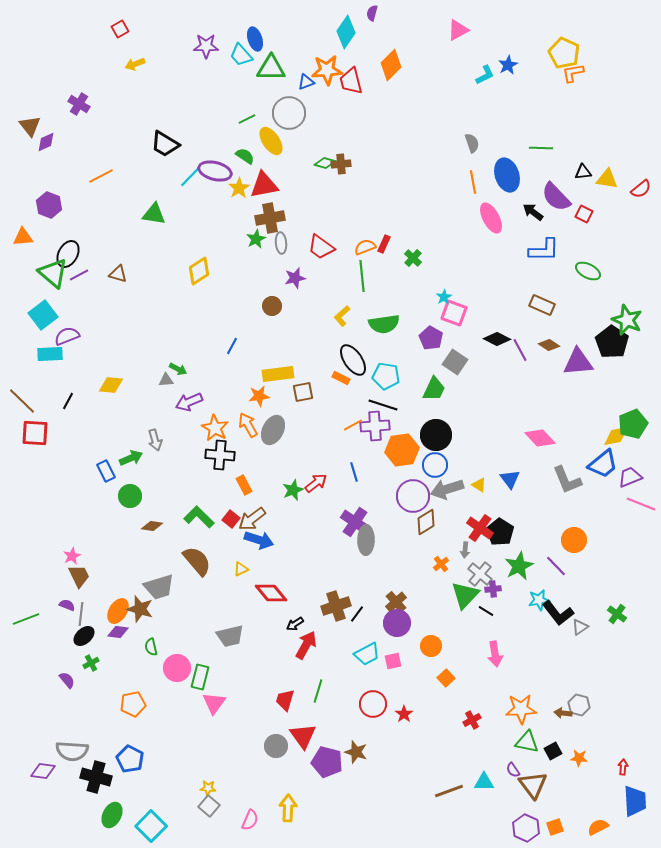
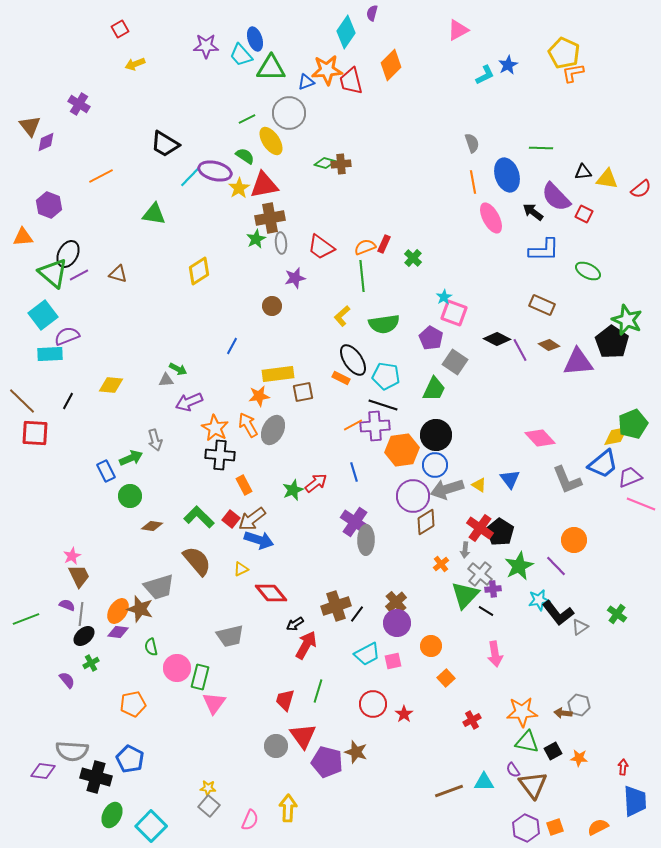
orange star at (521, 709): moved 1 px right, 3 px down
